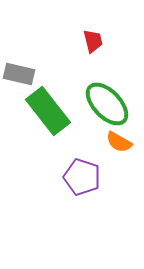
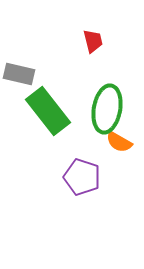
green ellipse: moved 5 px down; rotated 54 degrees clockwise
